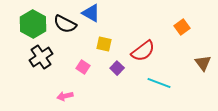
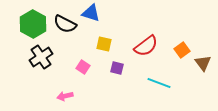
blue triangle: rotated 12 degrees counterclockwise
orange square: moved 23 px down
red semicircle: moved 3 px right, 5 px up
purple square: rotated 32 degrees counterclockwise
